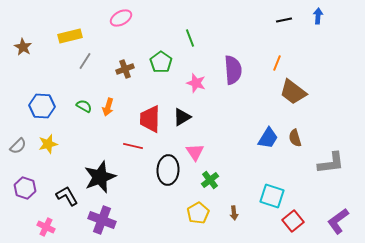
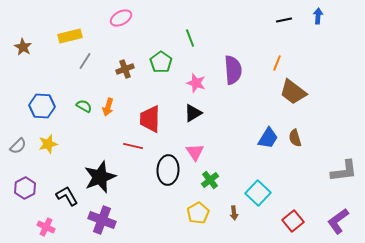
black triangle: moved 11 px right, 4 px up
gray L-shape: moved 13 px right, 8 px down
purple hexagon: rotated 15 degrees clockwise
cyan square: moved 14 px left, 3 px up; rotated 25 degrees clockwise
